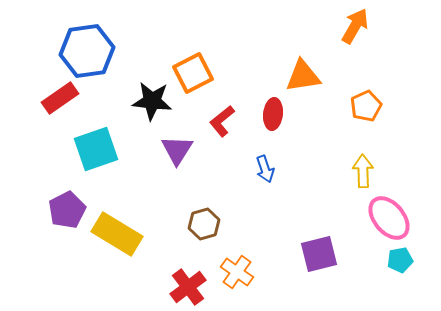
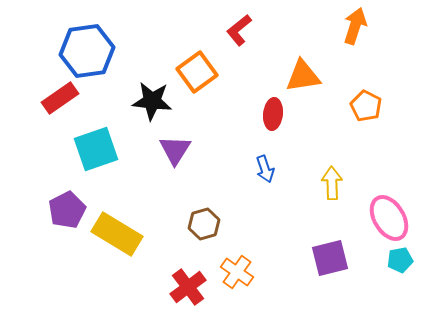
orange arrow: rotated 12 degrees counterclockwise
orange square: moved 4 px right, 1 px up; rotated 9 degrees counterclockwise
orange pentagon: rotated 20 degrees counterclockwise
red L-shape: moved 17 px right, 91 px up
purple triangle: moved 2 px left
yellow arrow: moved 31 px left, 12 px down
pink ellipse: rotated 9 degrees clockwise
purple square: moved 11 px right, 4 px down
